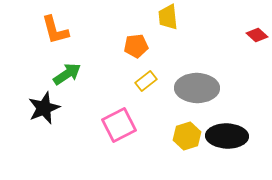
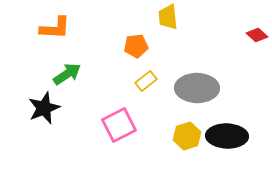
orange L-shape: moved 2 px up; rotated 72 degrees counterclockwise
